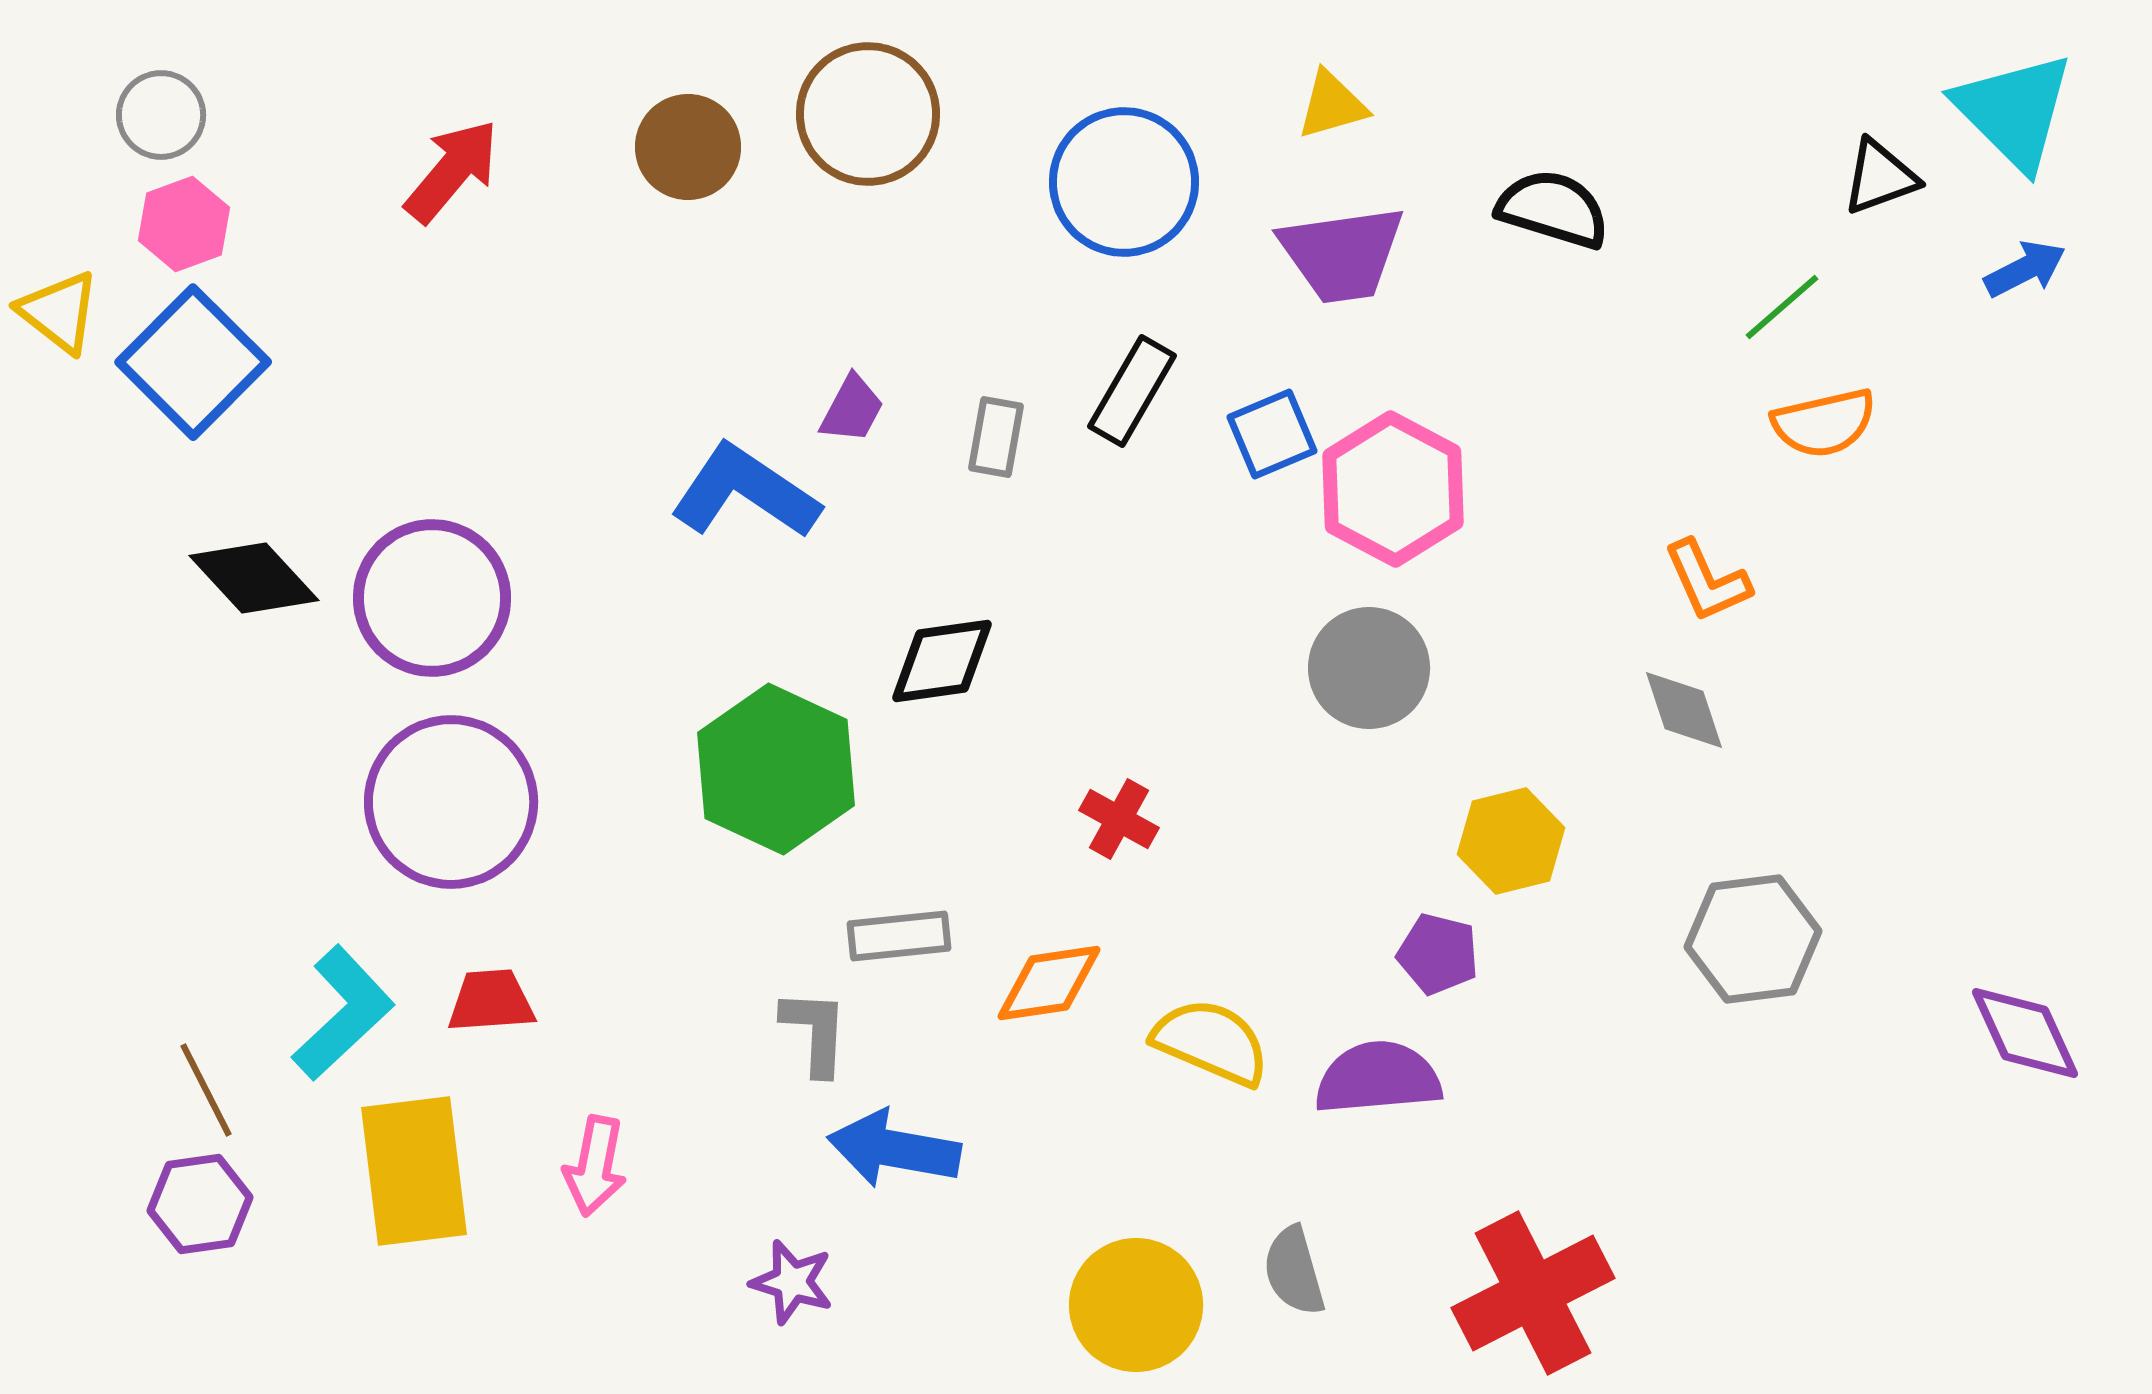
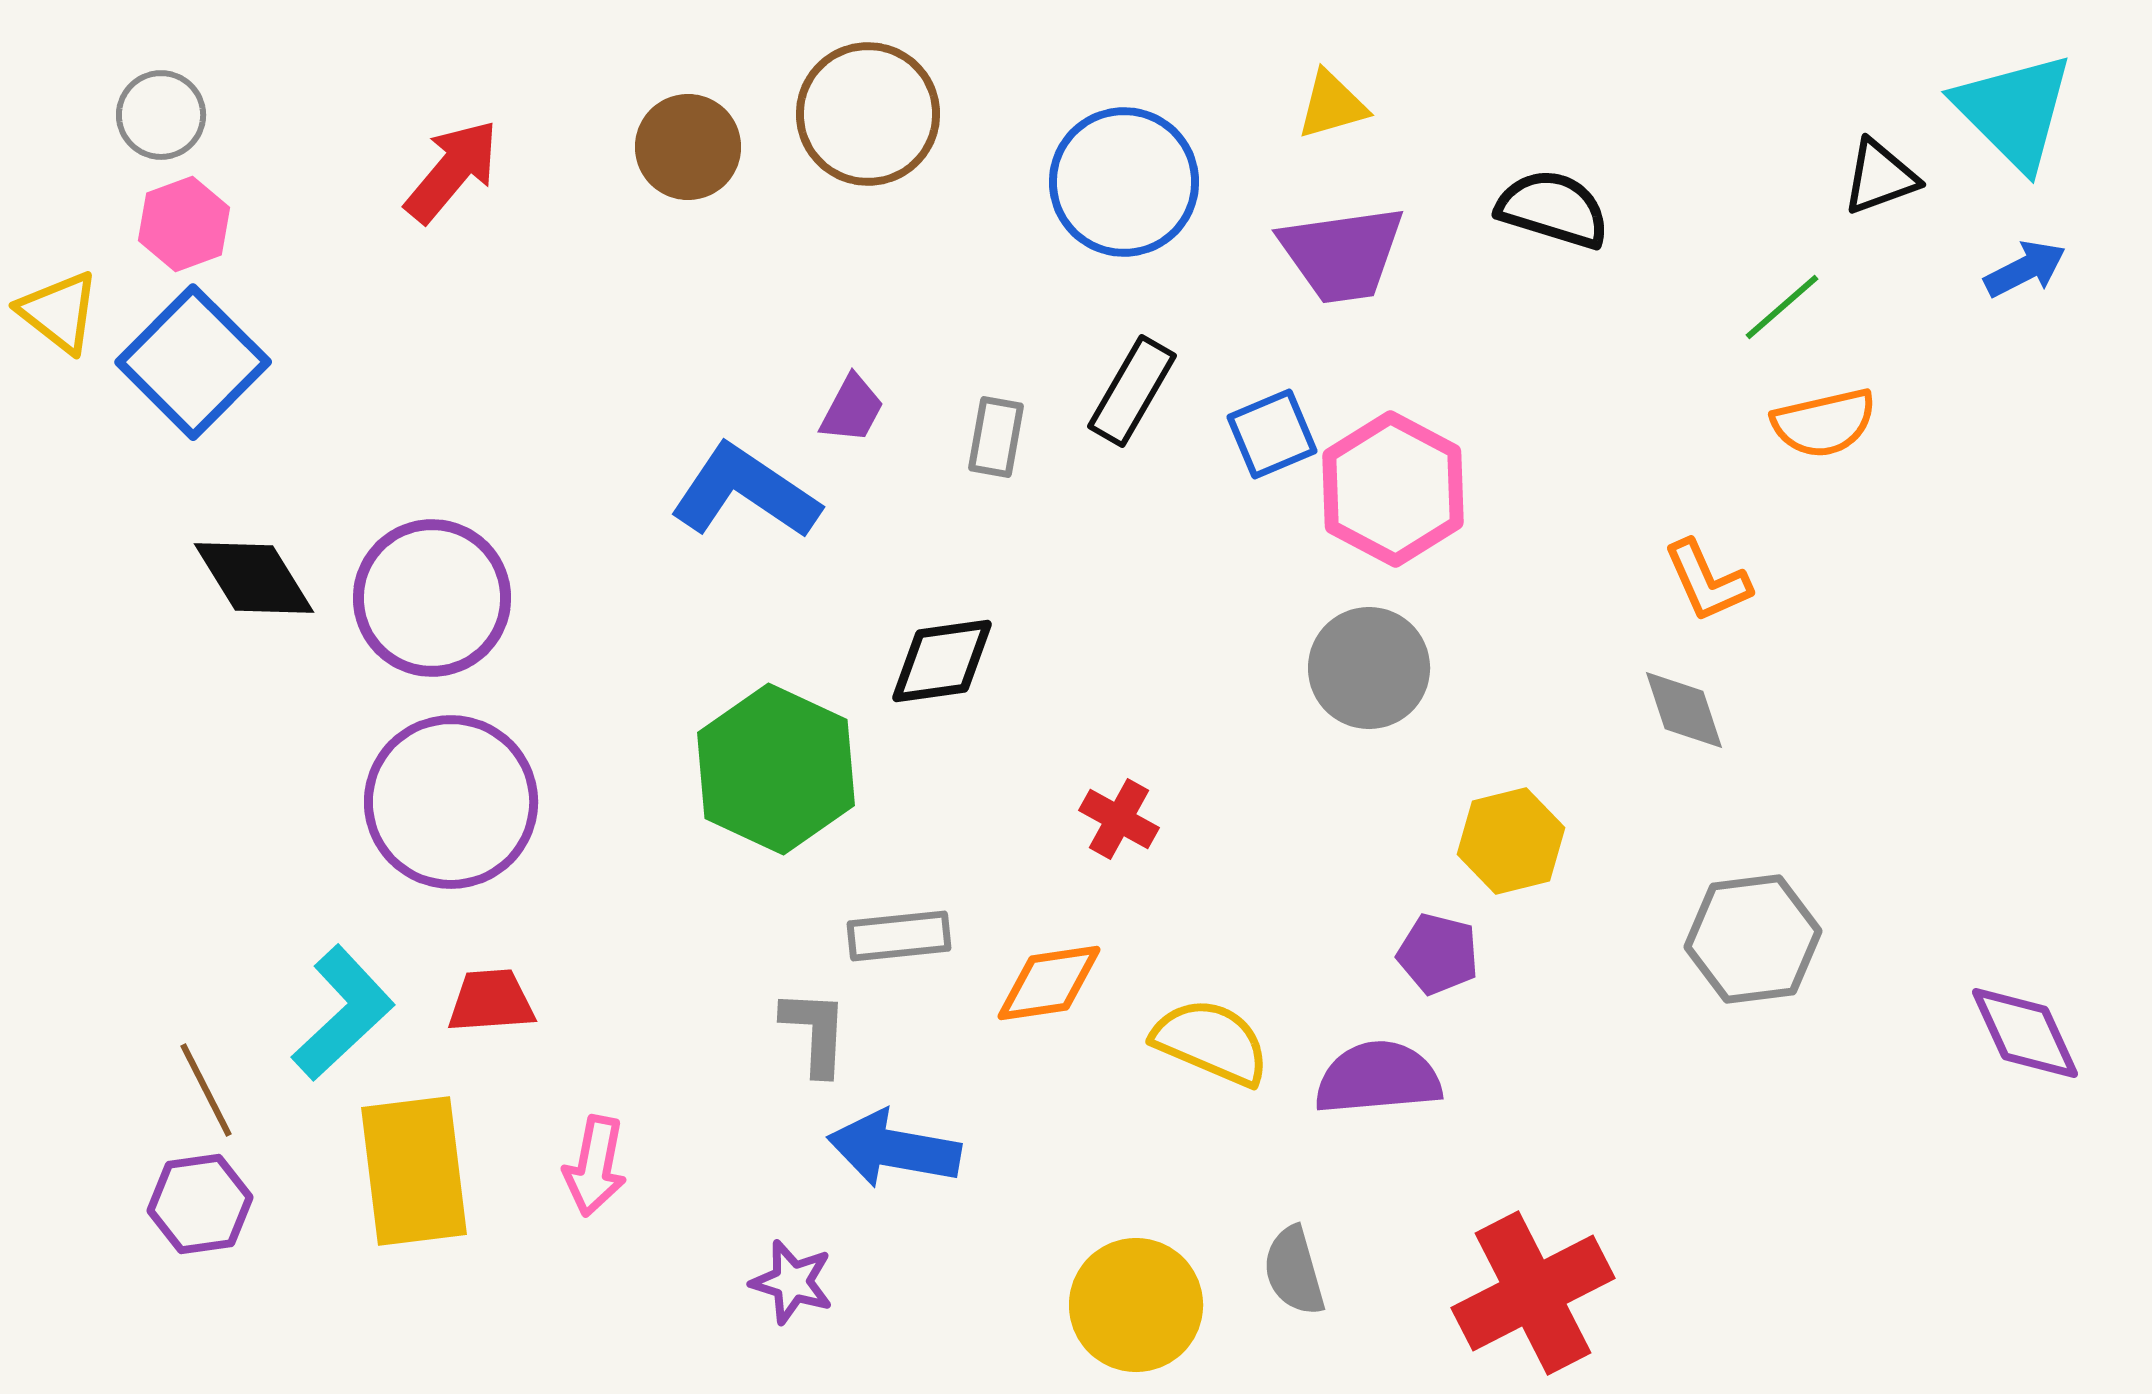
black diamond at (254, 578): rotated 11 degrees clockwise
